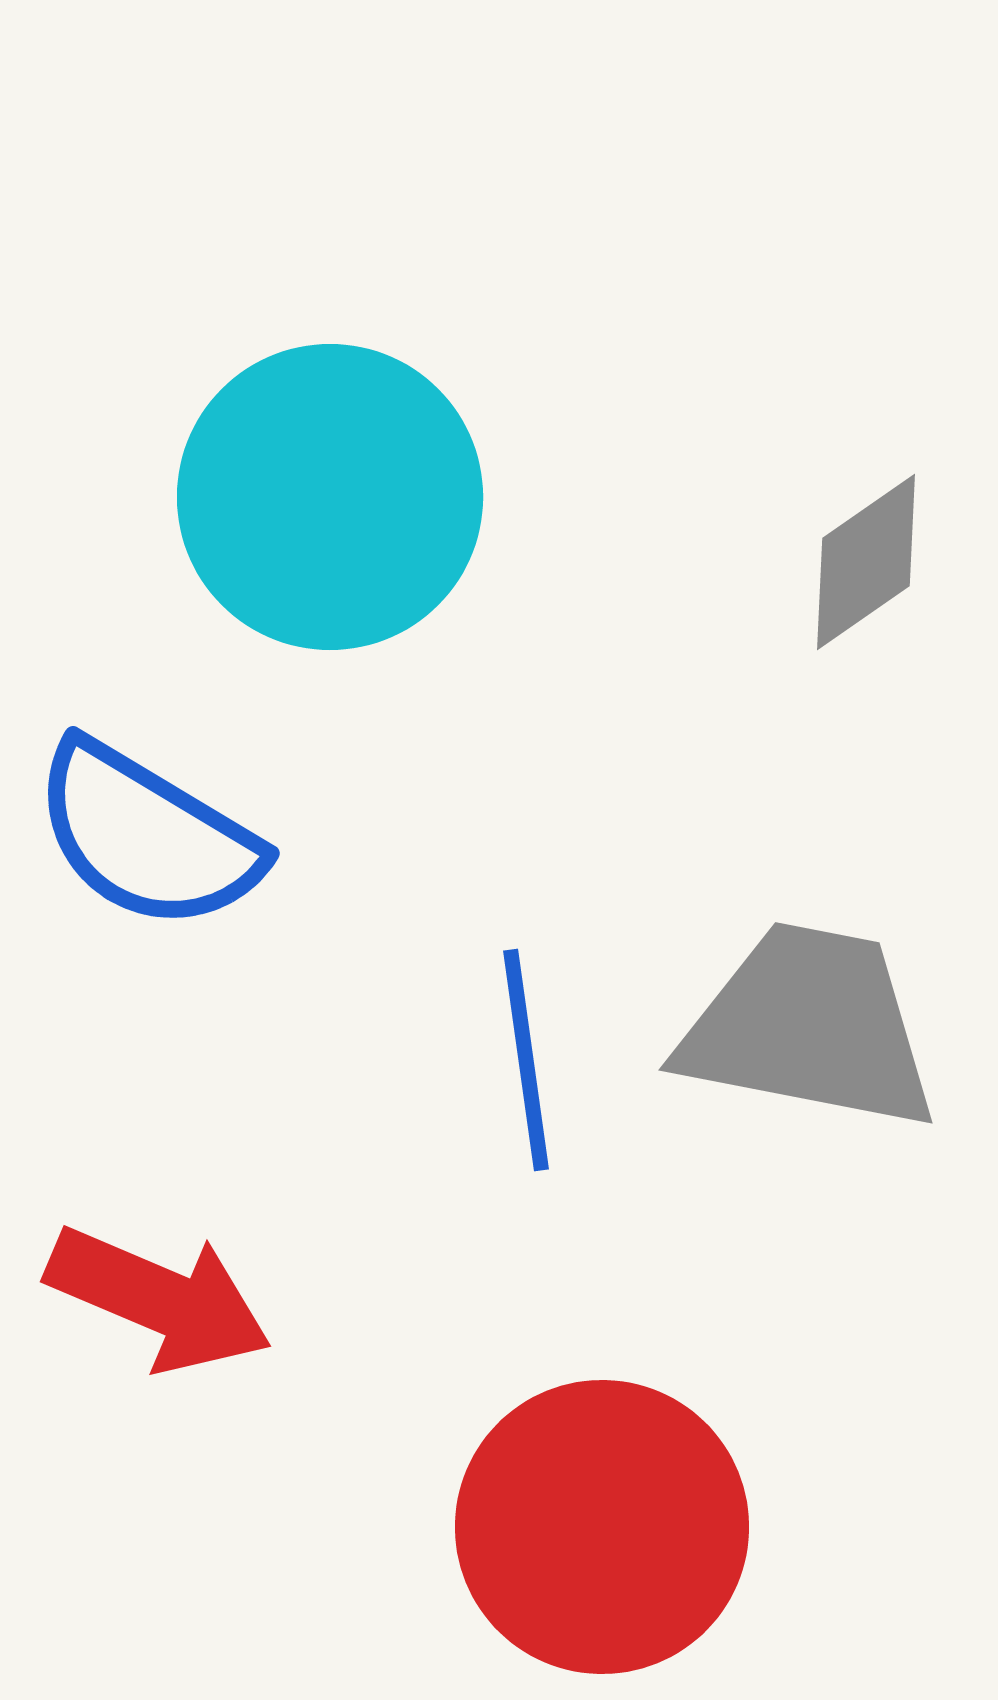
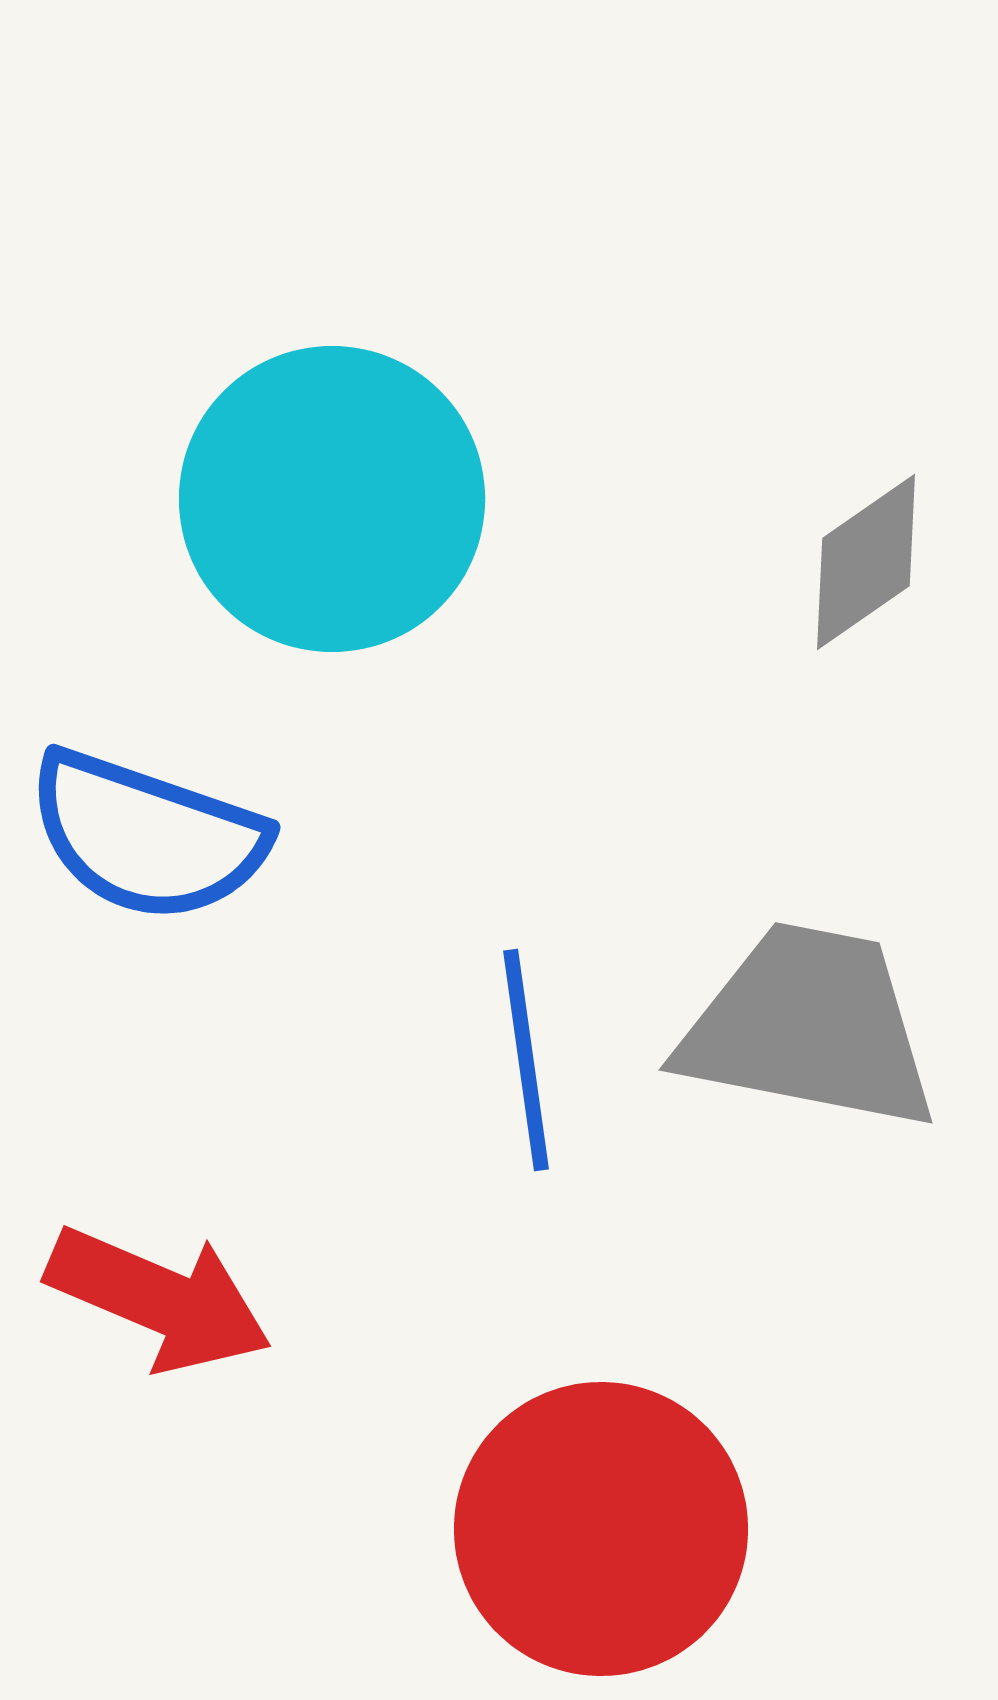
cyan circle: moved 2 px right, 2 px down
blue semicircle: rotated 12 degrees counterclockwise
red circle: moved 1 px left, 2 px down
